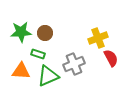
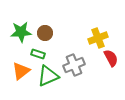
gray cross: moved 1 px down
orange triangle: rotated 42 degrees counterclockwise
